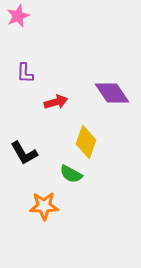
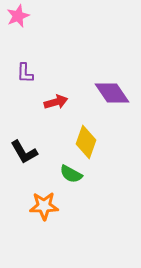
black L-shape: moved 1 px up
